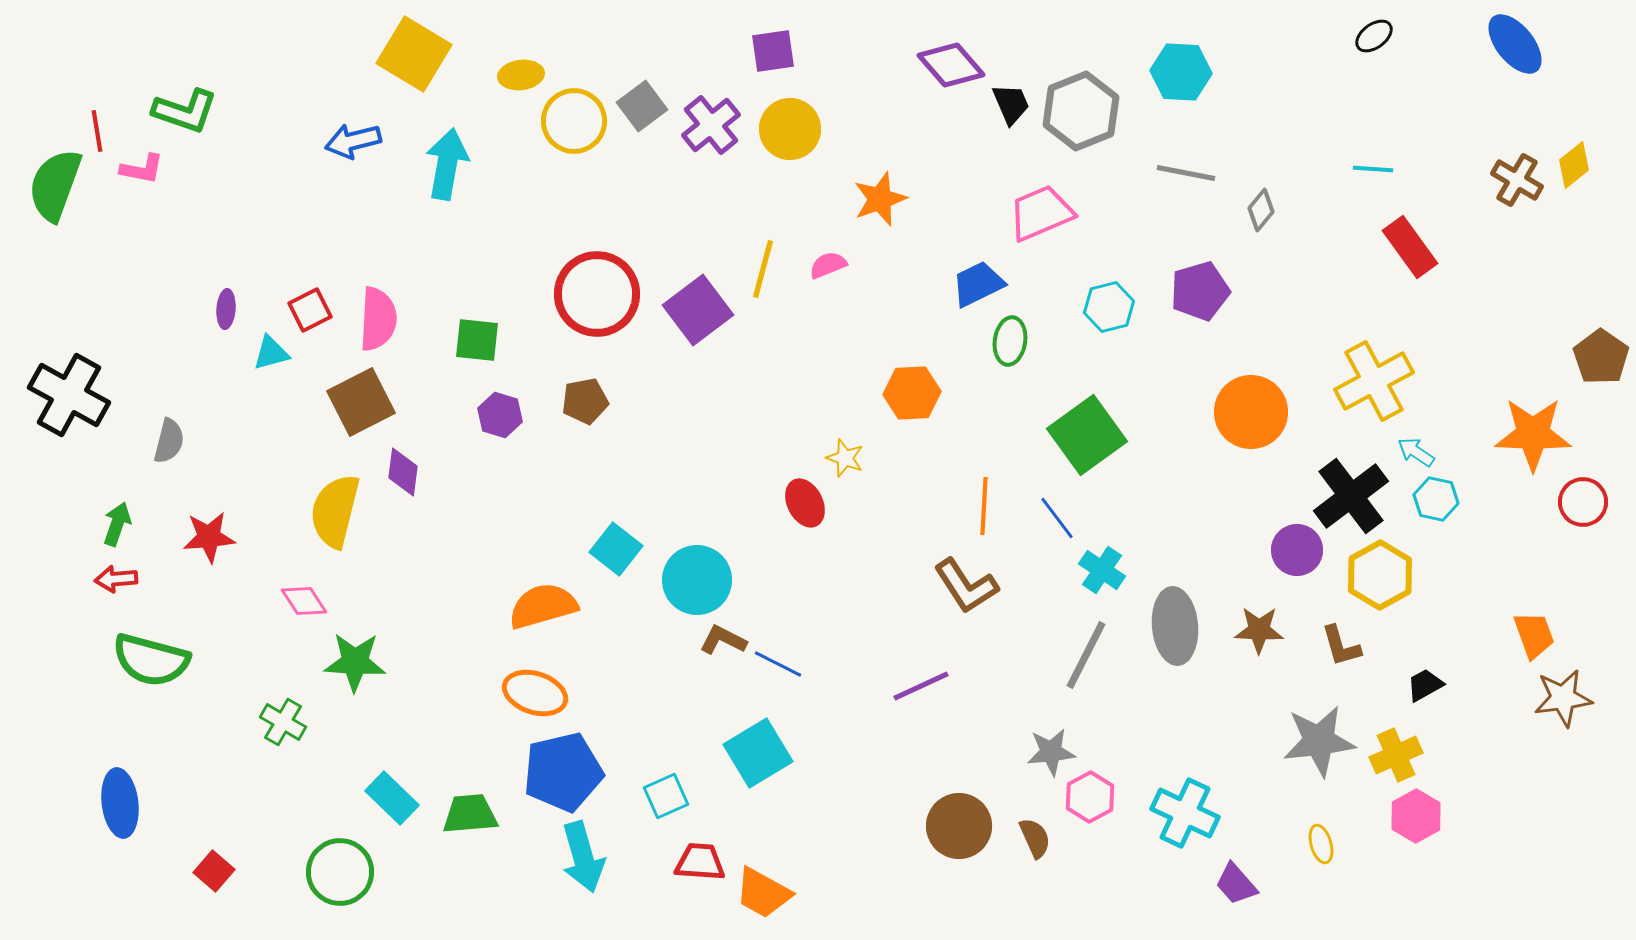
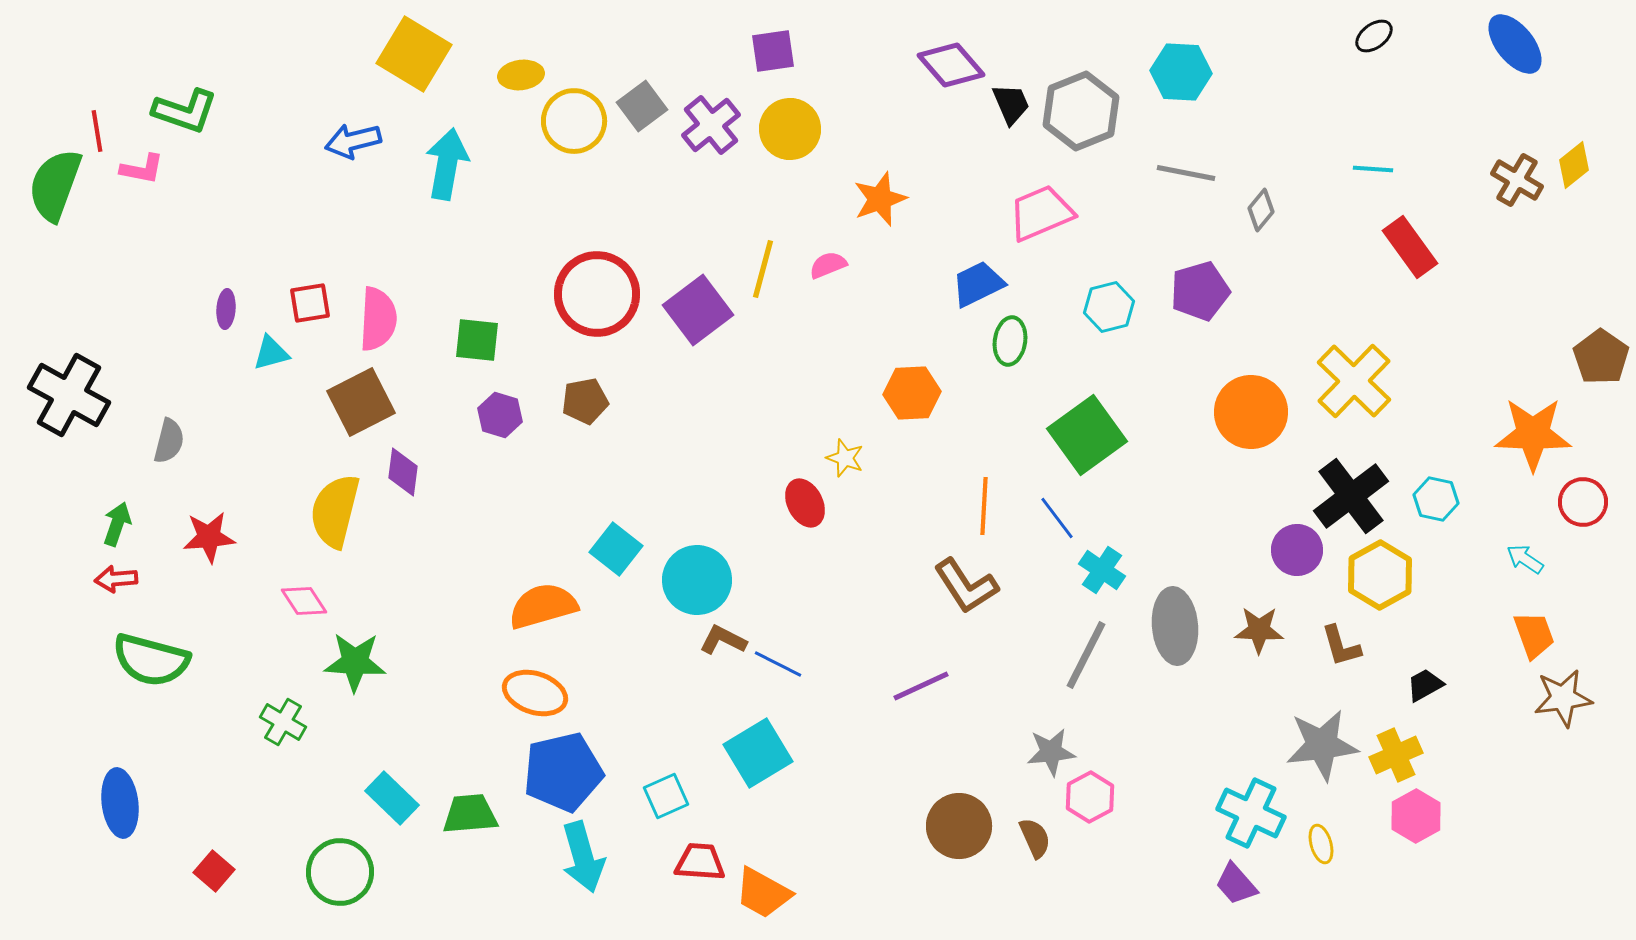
red square at (310, 310): moved 7 px up; rotated 18 degrees clockwise
yellow cross at (1374, 381): moved 20 px left; rotated 18 degrees counterclockwise
cyan arrow at (1416, 452): moved 109 px right, 107 px down
gray star at (1319, 741): moved 3 px right, 4 px down
cyan cross at (1185, 813): moved 66 px right
